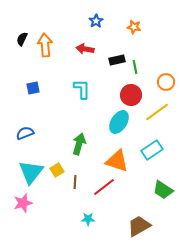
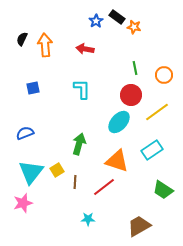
black rectangle: moved 43 px up; rotated 49 degrees clockwise
green line: moved 1 px down
orange circle: moved 2 px left, 7 px up
cyan ellipse: rotated 10 degrees clockwise
